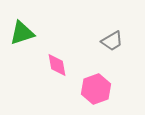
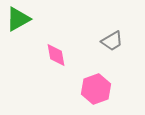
green triangle: moved 4 px left, 14 px up; rotated 12 degrees counterclockwise
pink diamond: moved 1 px left, 10 px up
